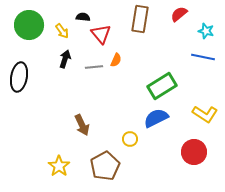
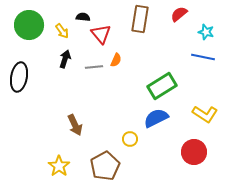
cyan star: moved 1 px down
brown arrow: moved 7 px left
